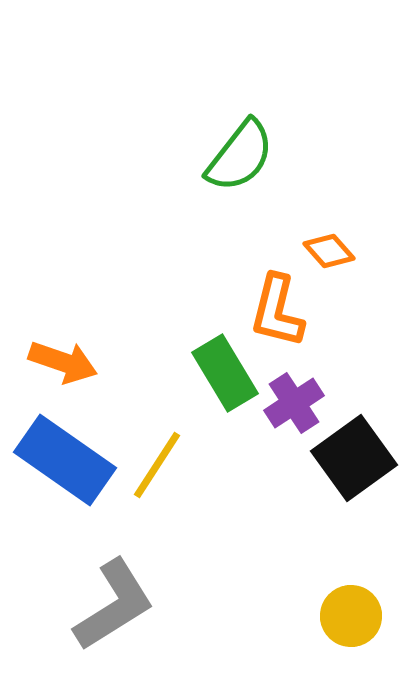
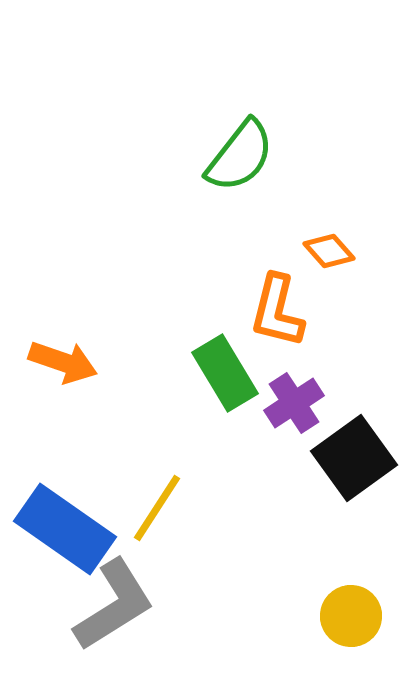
blue rectangle: moved 69 px down
yellow line: moved 43 px down
